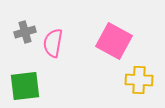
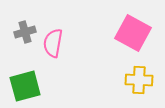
pink square: moved 19 px right, 8 px up
green square: rotated 8 degrees counterclockwise
